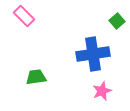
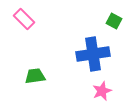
pink rectangle: moved 3 px down
green square: moved 3 px left; rotated 21 degrees counterclockwise
green trapezoid: moved 1 px left, 1 px up
